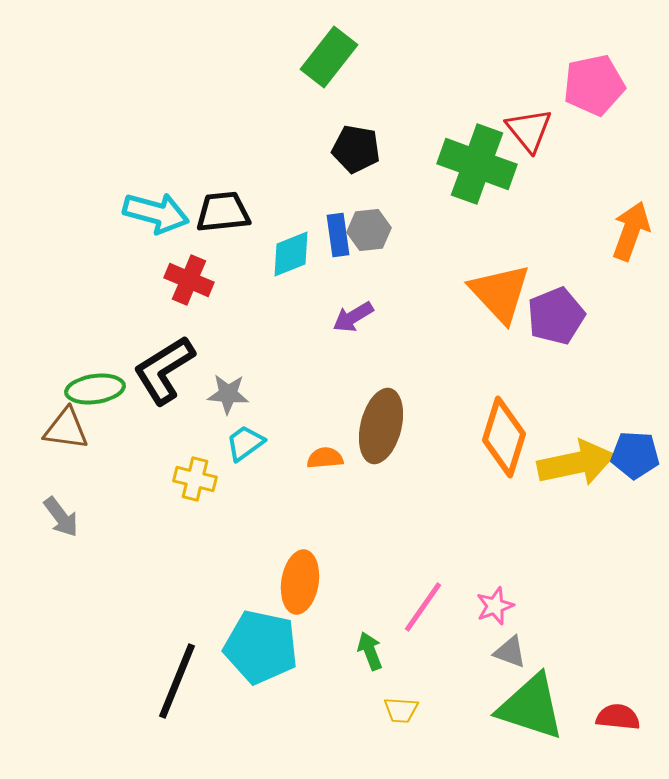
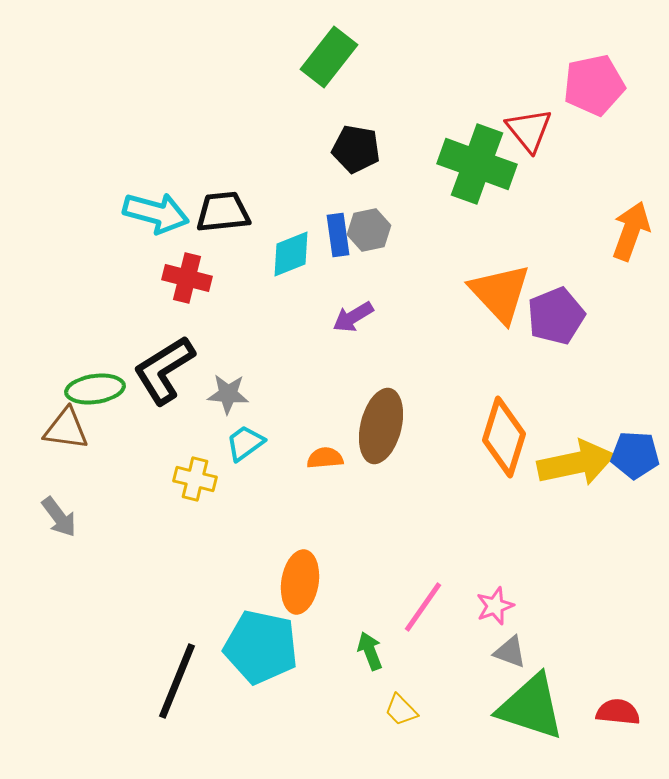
gray hexagon: rotated 6 degrees counterclockwise
red cross: moved 2 px left, 2 px up; rotated 9 degrees counterclockwise
gray arrow: moved 2 px left
yellow trapezoid: rotated 42 degrees clockwise
red semicircle: moved 5 px up
